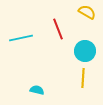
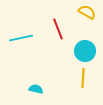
cyan semicircle: moved 1 px left, 1 px up
